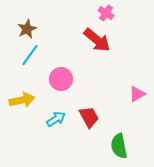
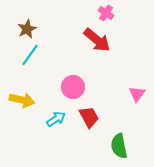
pink circle: moved 12 px right, 8 px down
pink triangle: rotated 24 degrees counterclockwise
yellow arrow: rotated 25 degrees clockwise
